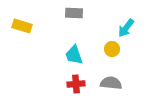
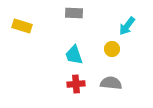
cyan arrow: moved 1 px right, 2 px up
